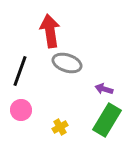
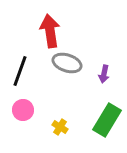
purple arrow: moved 15 px up; rotated 96 degrees counterclockwise
pink circle: moved 2 px right
yellow cross: rotated 28 degrees counterclockwise
